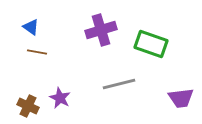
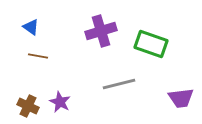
purple cross: moved 1 px down
brown line: moved 1 px right, 4 px down
purple star: moved 4 px down
